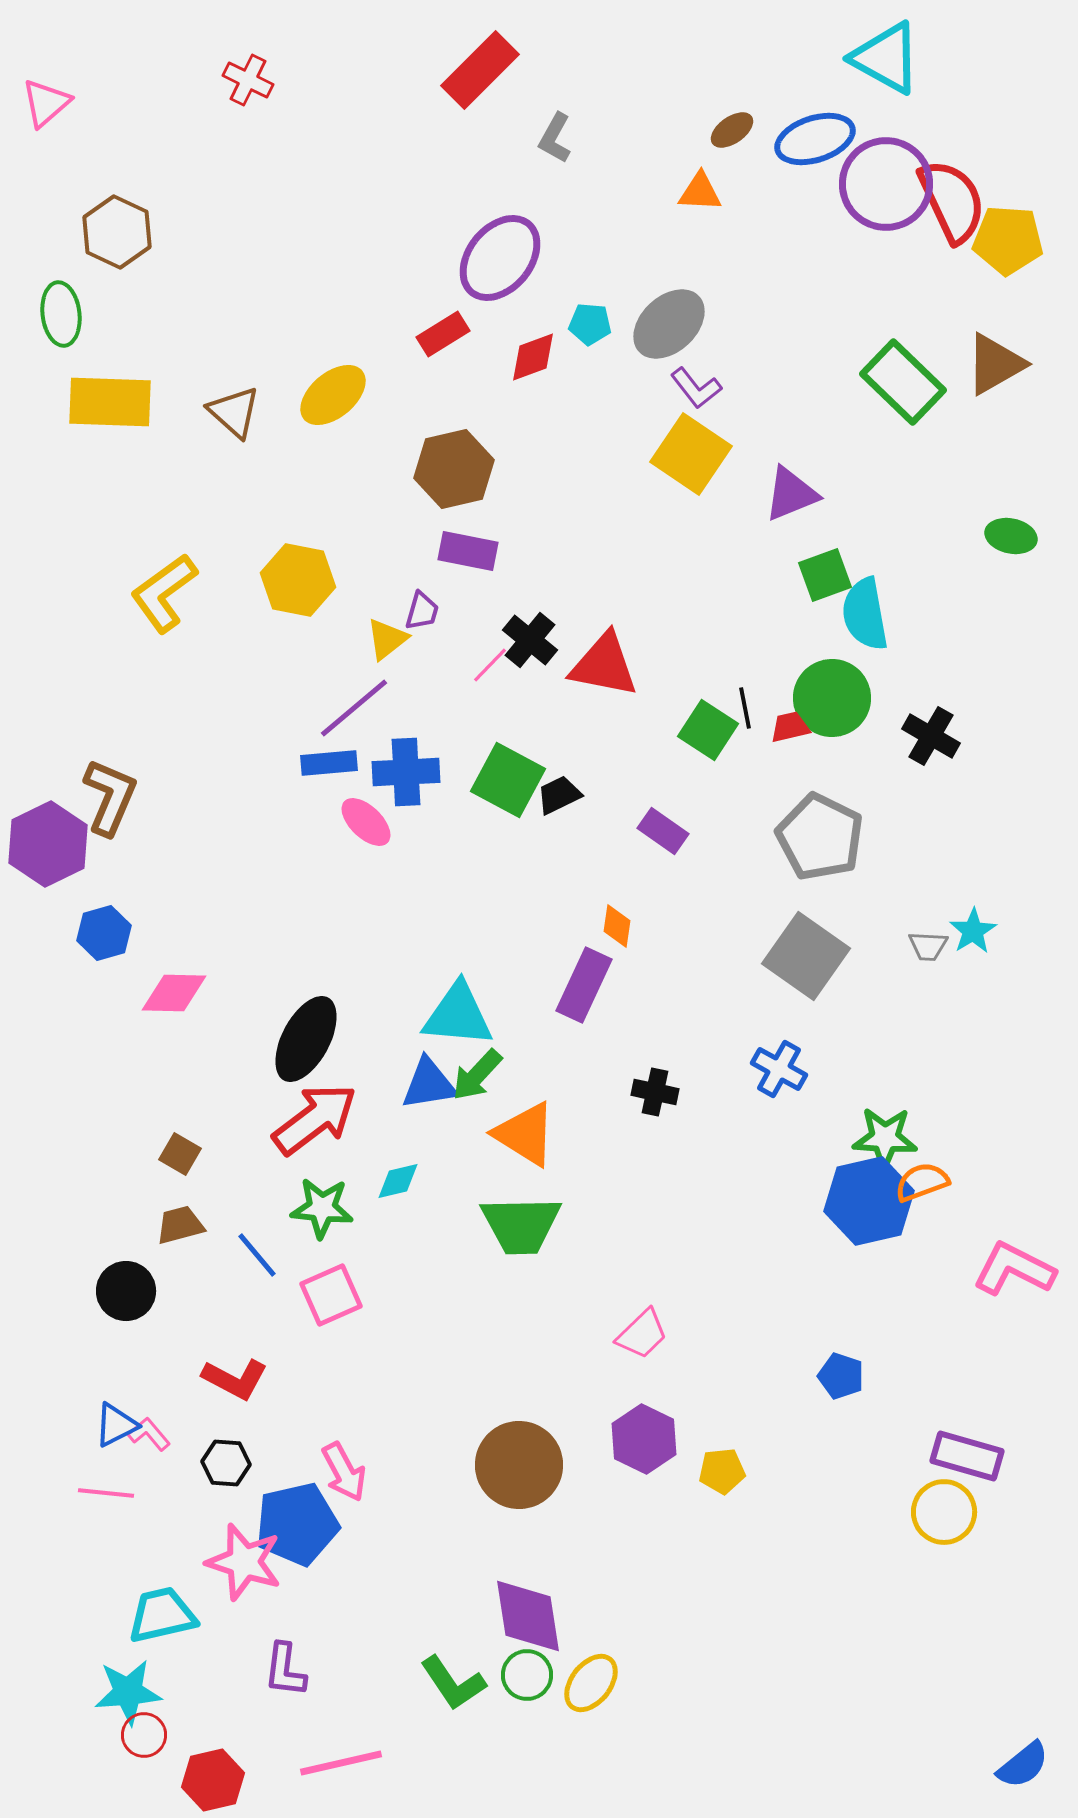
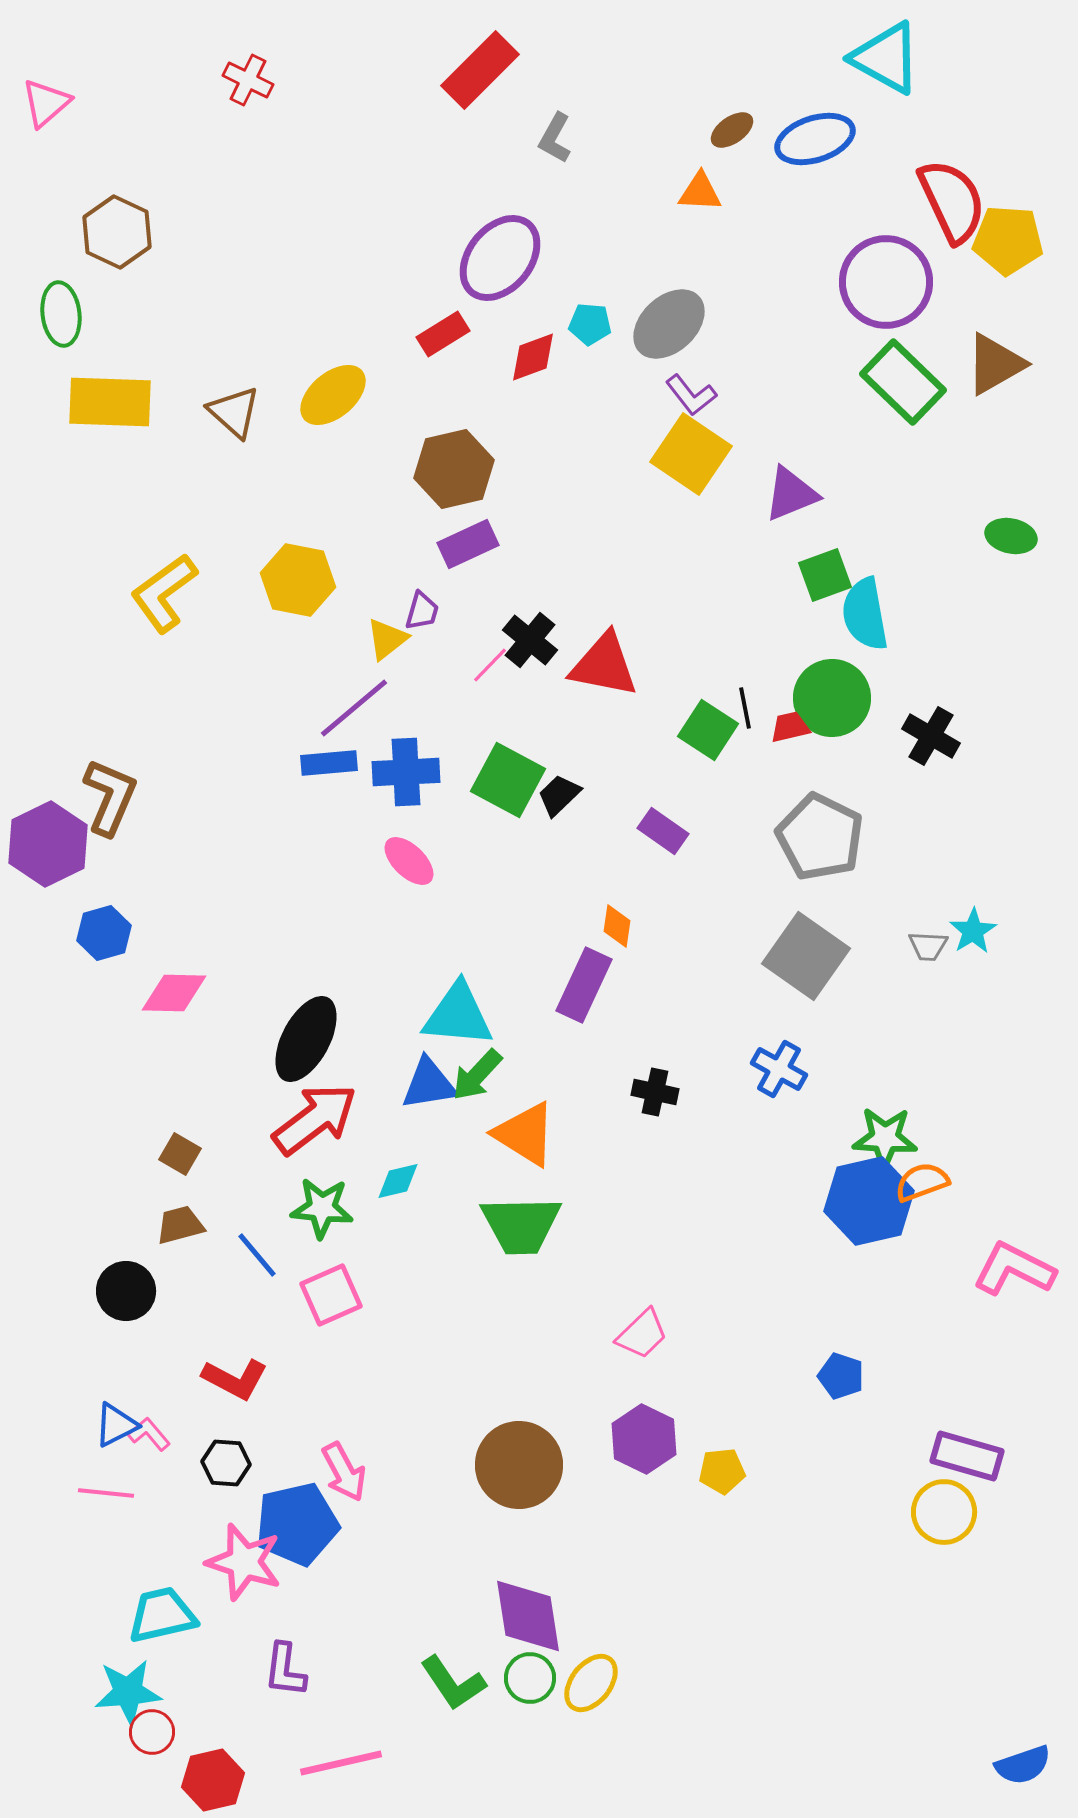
purple circle at (886, 184): moved 98 px down
purple L-shape at (696, 388): moved 5 px left, 7 px down
purple rectangle at (468, 551): moved 7 px up; rotated 36 degrees counterclockwise
black trapezoid at (559, 795): rotated 18 degrees counterclockwise
pink ellipse at (366, 822): moved 43 px right, 39 px down
green circle at (527, 1675): moved 3 px right, 3 px down
red circle at (144, 1735): moved 8 px right, 3 px up
blue semicircle at (1023, 1765): rotated 20 degrees clockwise
